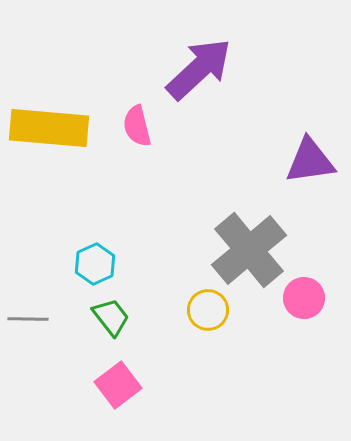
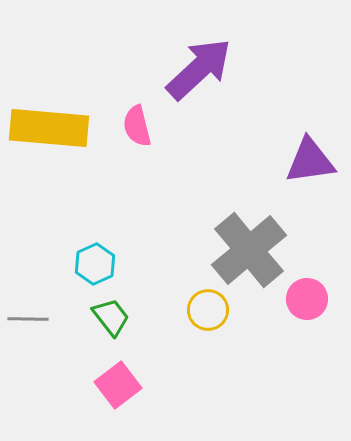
pink circle: moved 3 px right, 1 px down
